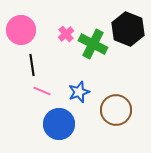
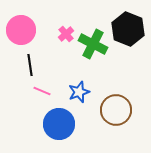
black line: moved 2 px left
